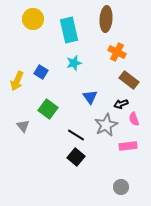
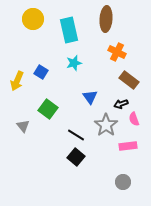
gray star: rotated 10 degrees counterclockwise
gray circle: moved 2 px right, 5 px up
